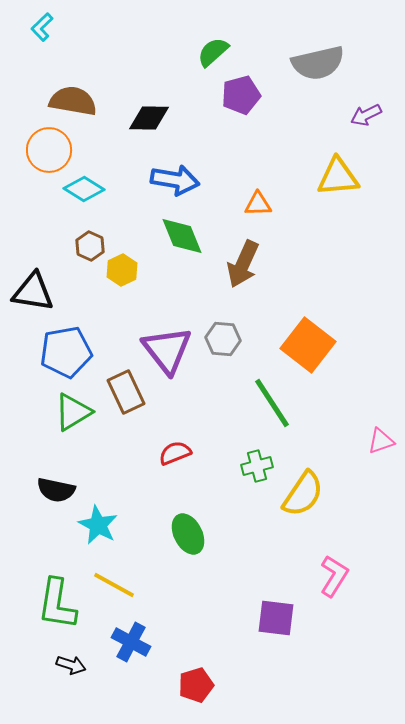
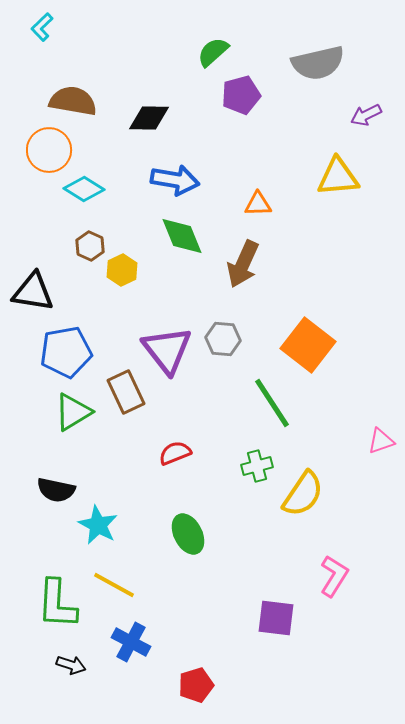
green L-shape: rotated 6 degrees counterclockwise
